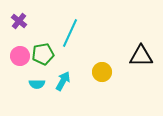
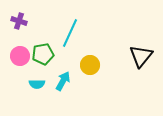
purple cross: rotated 21 degrees counterclockwise
black triangle: rotated 50 degrees counterclockwise
yellow circle: moved 12 px left, 7 px up
